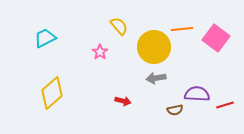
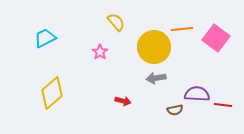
yellow semicircle: moved 3 px left, 4 px up
red line: moved 2 px left; rotated 24 degrees clockwise
